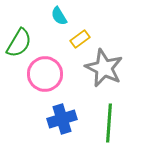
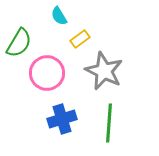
gray star: moved 3 px down
pink circle: moved 2 px right, 1 px up
